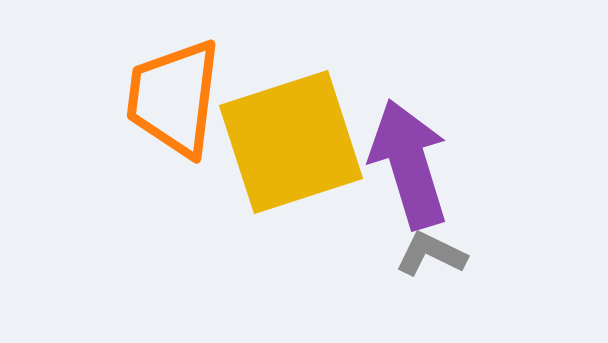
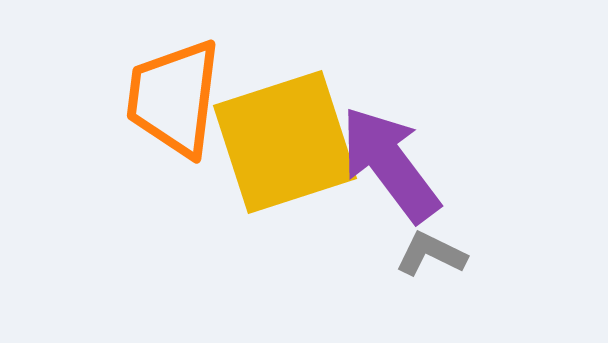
yellow square: moved 6 px left
purple arrow: moved 19 px left; rotated 20 degrees counterclockwise
